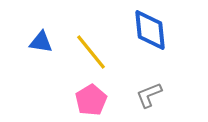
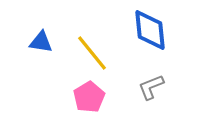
yellow line: moved 1 px right, 1 px down
gray L-shape: moved 2 px right, 8 px up
pink pentagon: moved 2 px left, 3 px up
